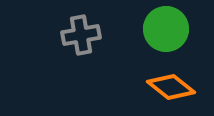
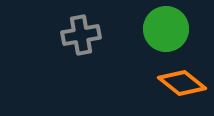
orange diamond: moved 11 px right, 4 px up
